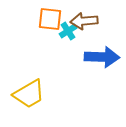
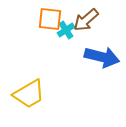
brown arrow: moved 2 px right, 1 px up; rotated 36 degrees counterclockwise
cyan cross: moved 2 px left, 1 px up
blue arrow: rotated 12 degrees clockwise
